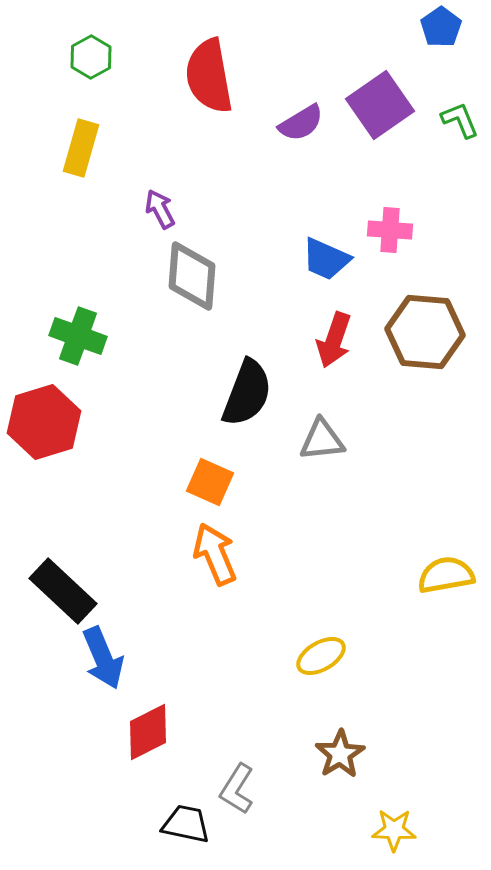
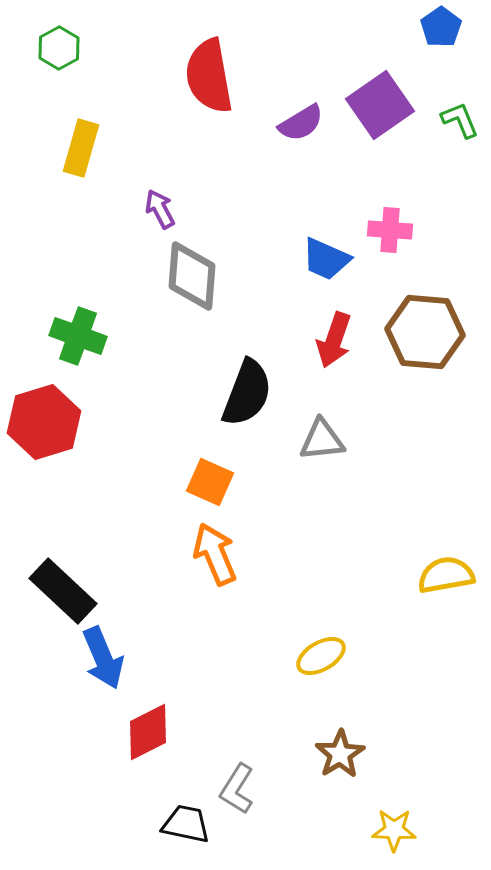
green hexagon: moved 32 px left, 9 px up
